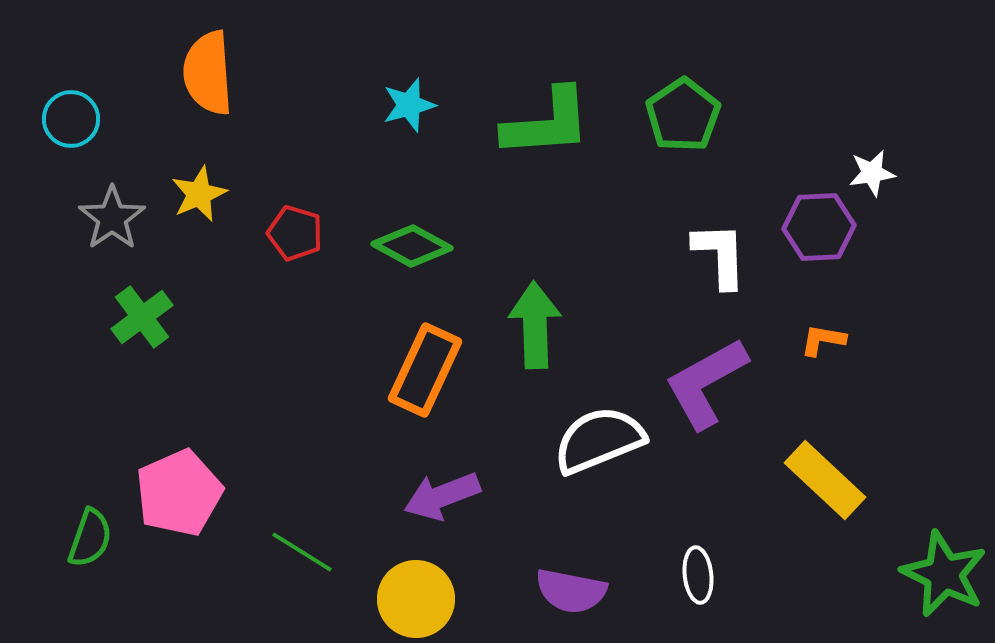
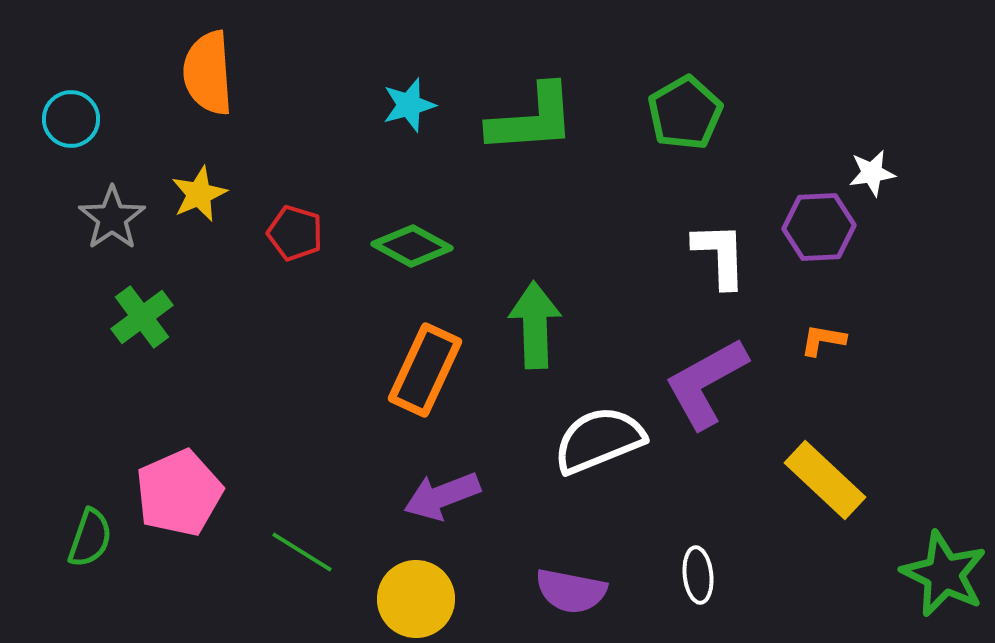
green pentagon: moved 2 px right, 2 px up; rotated 4 degrees clockwise
green L-shape: moved 15 px left, 4 px up
